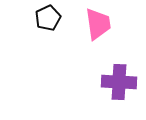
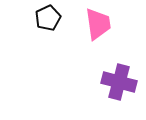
purple cross: rotated 12 degrees clockwise
